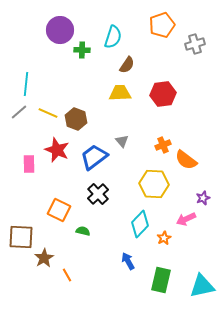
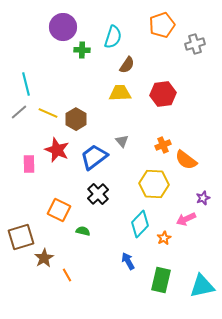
purple circle: moved 3 px right, 3 px up
cyan line: rotated 20 degrees counterclockwise
brown hexagon: rotated 10 degrees clockwise
brown square: rotated 20 degrees counterclockwise
